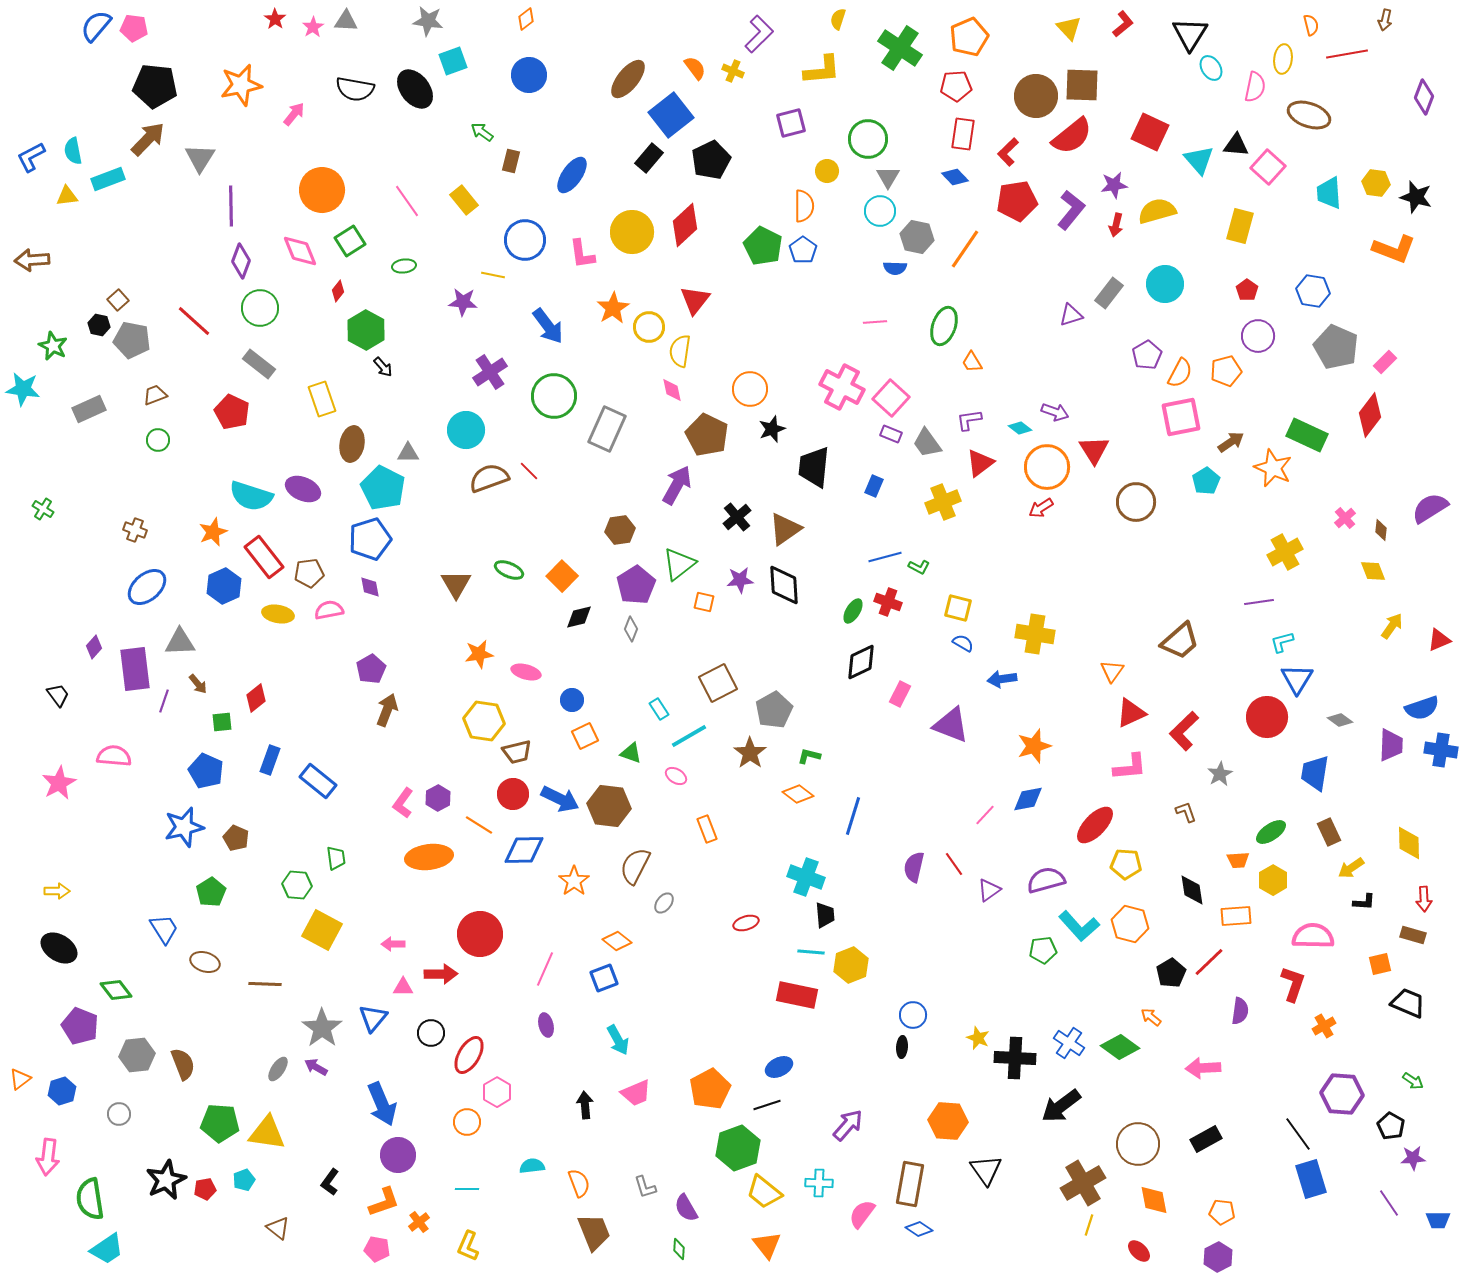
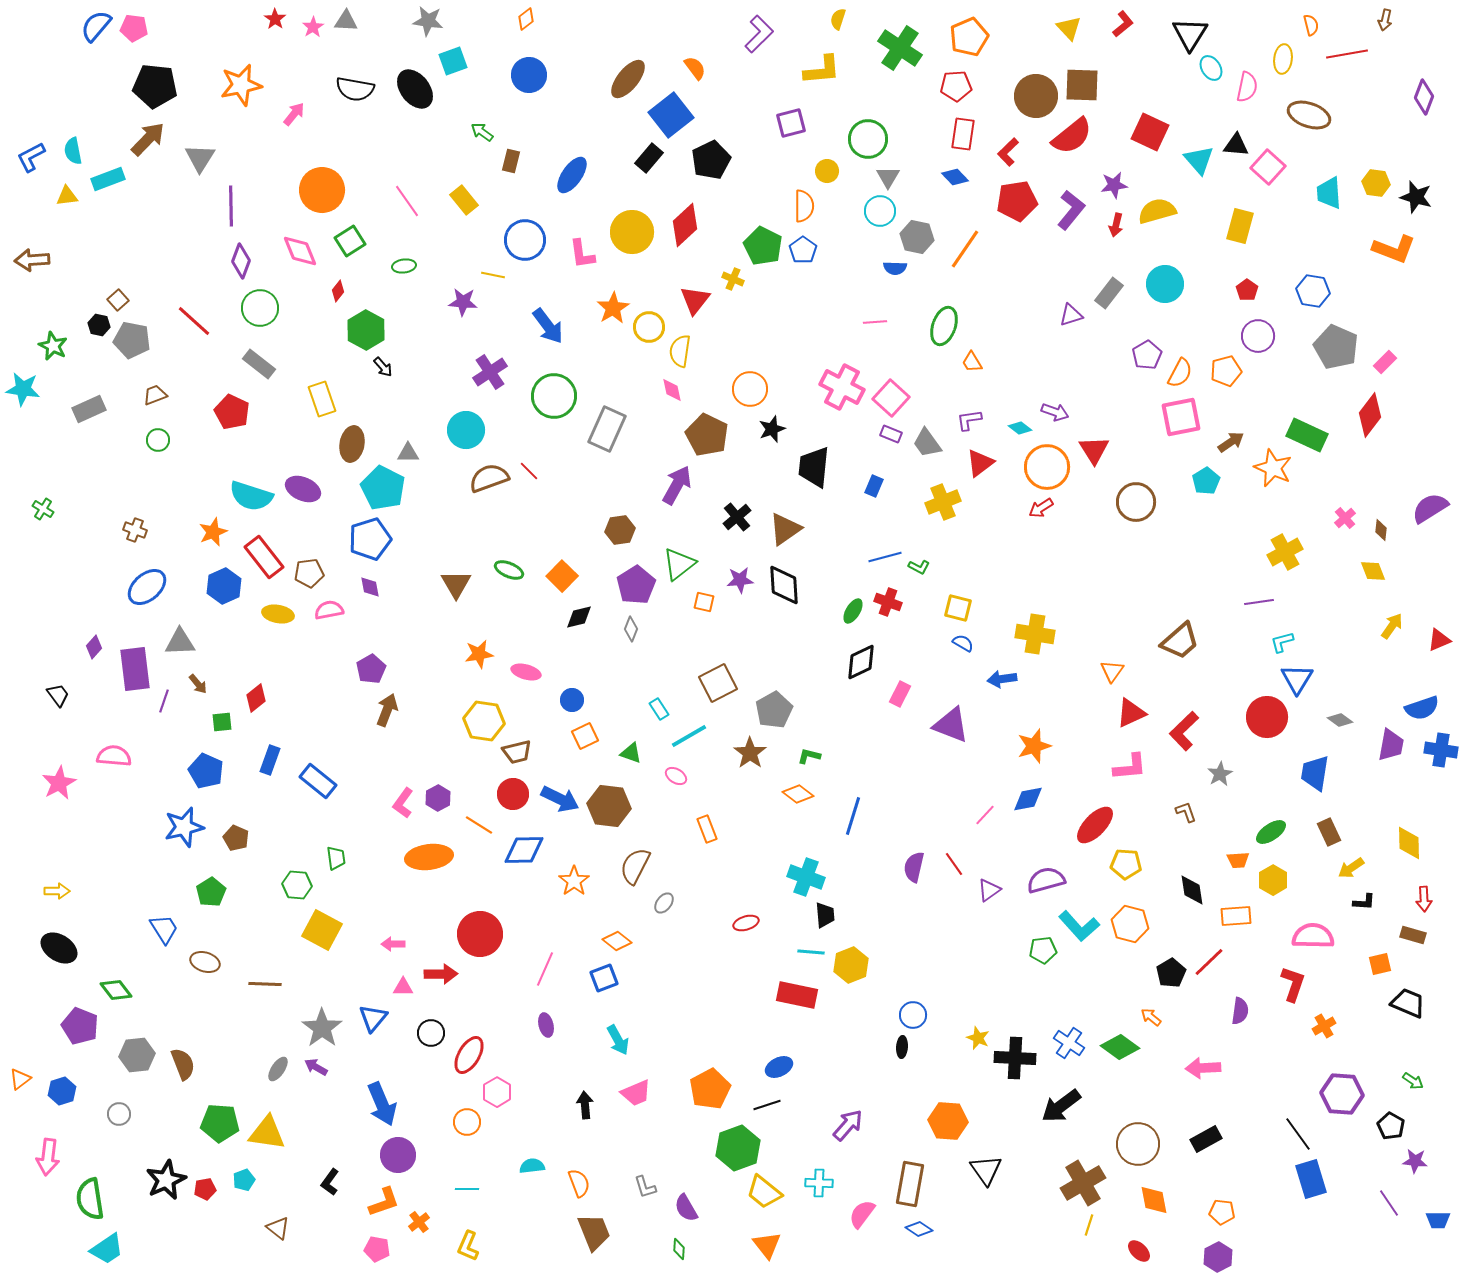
yellow cross at (733, 71): moved 208 px down
pink semicircle at (1255, 87): moved 8 px left
purple trapezoid at (1391, 745): rotated 8 degrees clockwise
purple star at (1413, 1158): moved 2 px right, 3 px down; rotated 10 degrees clockwise
